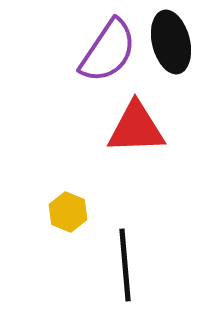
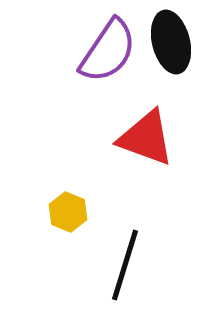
red triangle: moved 10 px right, 10 px down; rotated 22 degrees clockwise
black line: rotated 22 degrees clockwise
